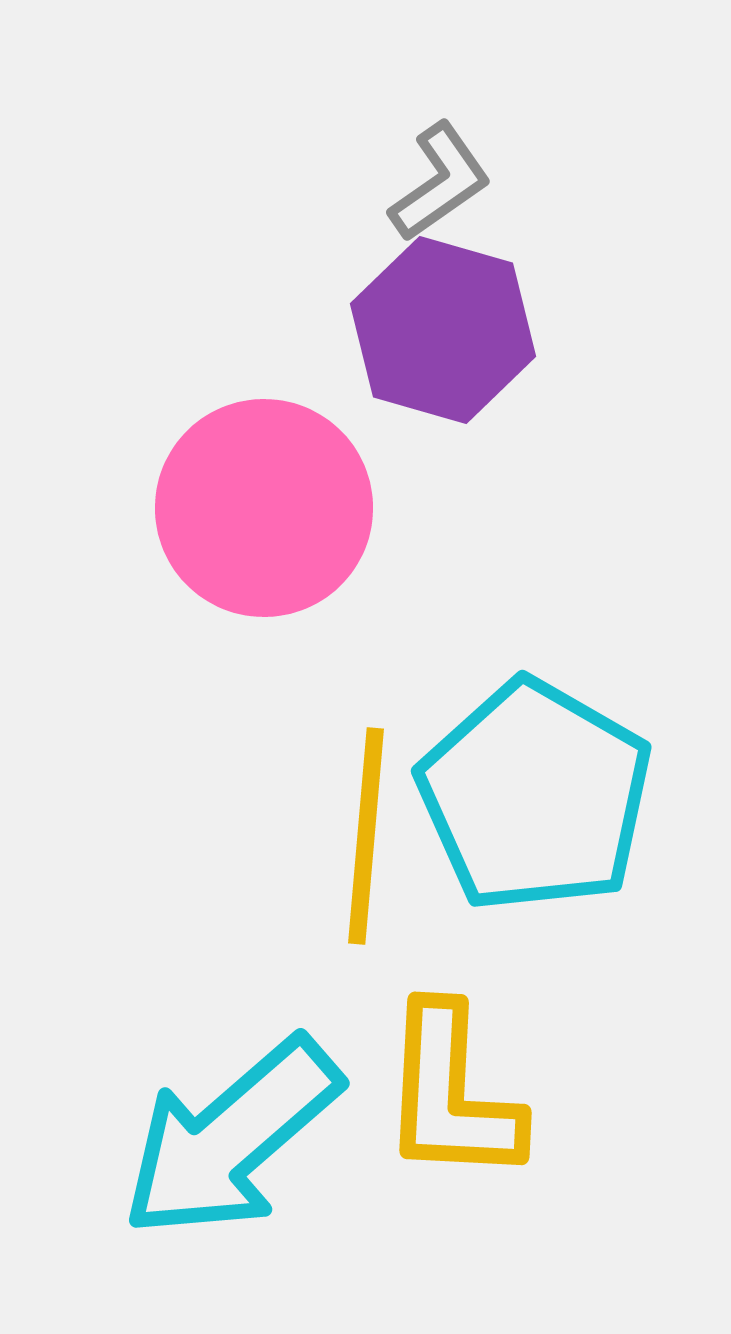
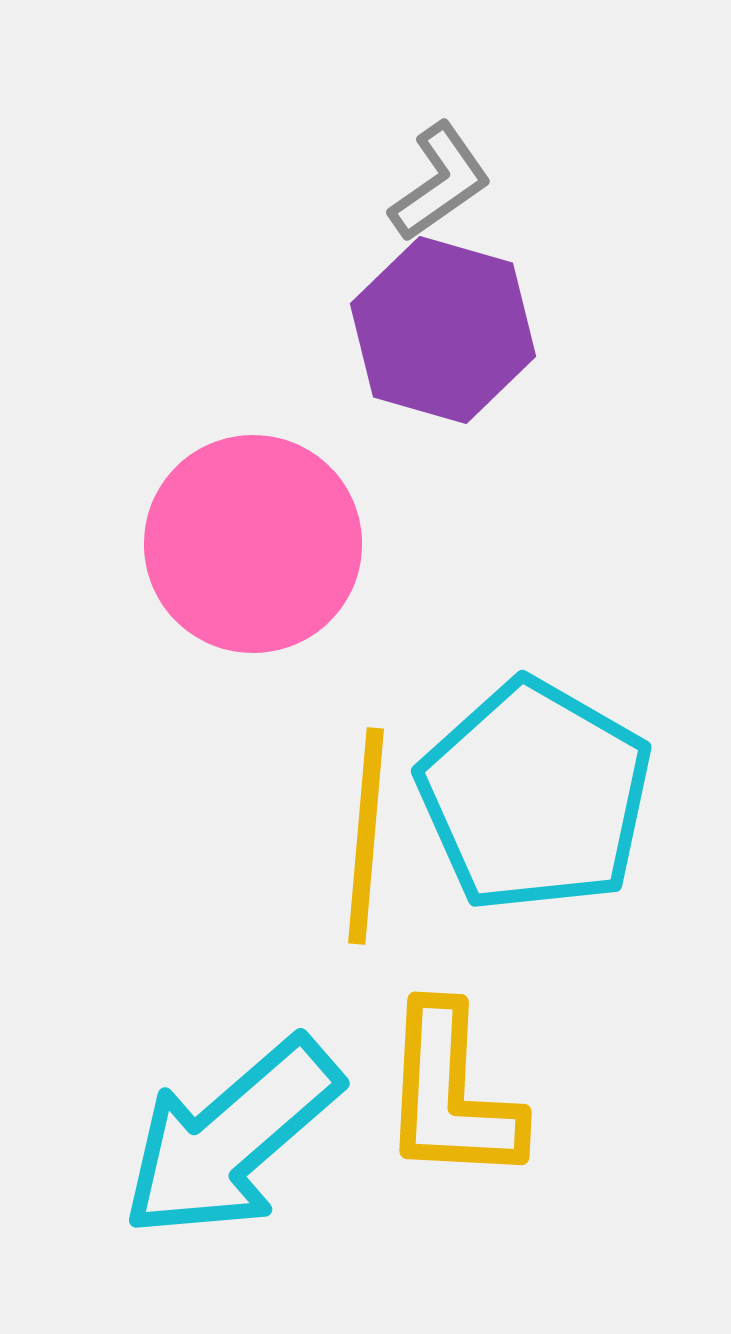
pink circle: moved 11 px left, 36 px down
